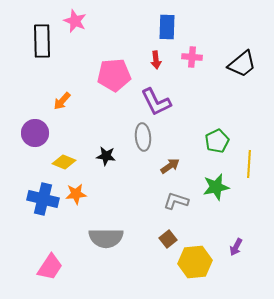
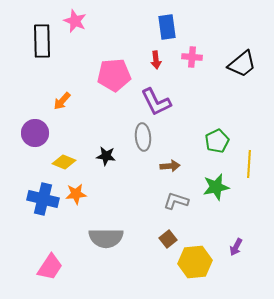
blue rectangle: rotated 10 degrees counterclockwise
brown arrow: rotated 30 degrees clockwise
